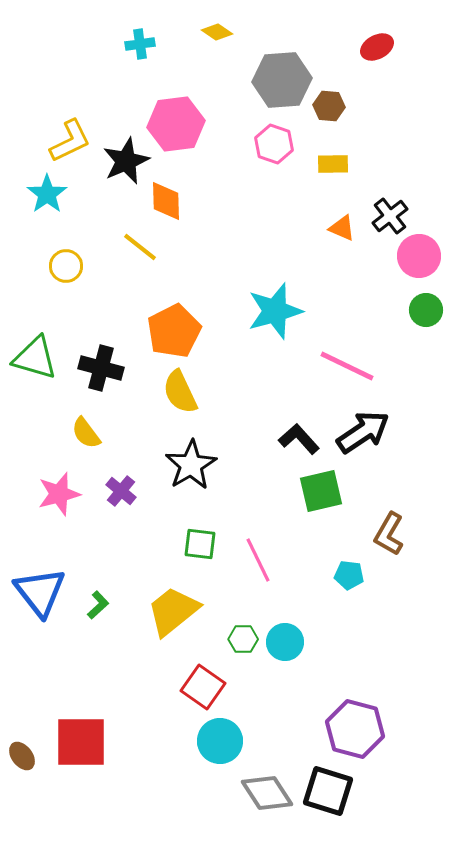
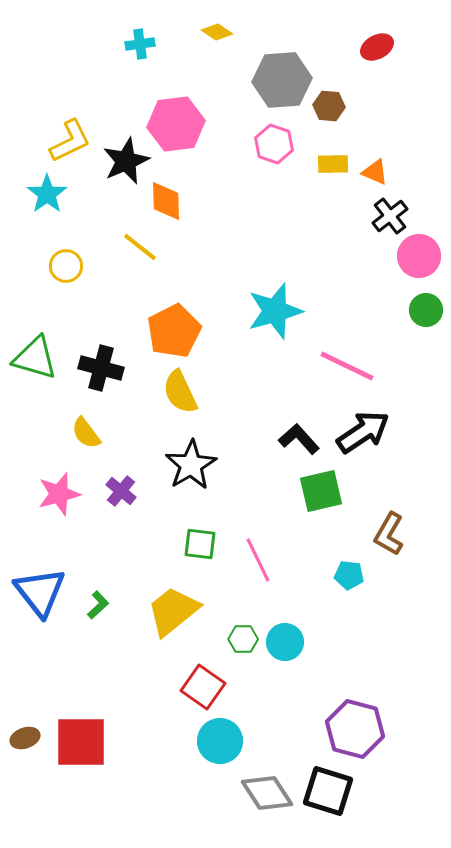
orange triangle at (342, 228): moved 33 px right, 56 px up
brown ellipse at (22, 756): moved 3 px right, 18 px up; rotated 72 degrees counterclockwise
